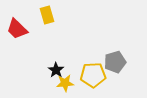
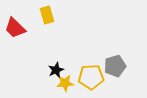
red trapezoid: moved 2 px left, 1 px up
gray pentagon: moved 4 px down
black star: rotated 14 degrees clockwise
yellow pentagon: moved 2 px left, 2 px down
